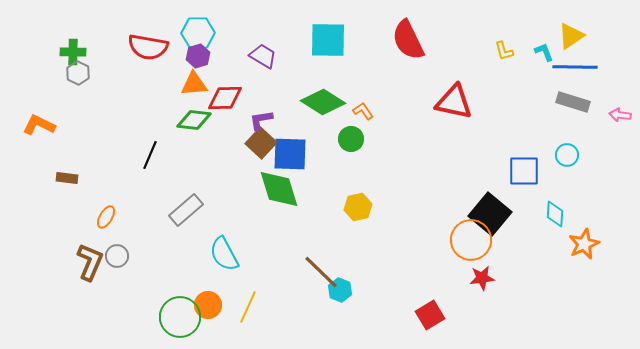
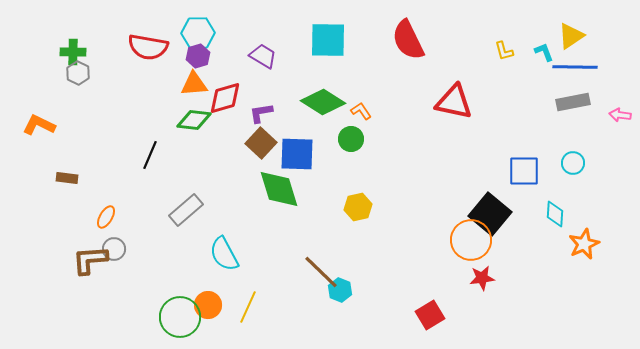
red diamond at (225, 98): rotated 15 degrees counterclockwise
gray rectangle at (573, 102): rotated 28 degrees counterclockwise
orange L-shape at (363, 111): moved 2 px left
purple L-shape at (261, 120): moved 7 px up
blue square at (290, 154): moved 7 px right
cyan circle at (567, 155): moved 6 px right, 8 px down
gray circle at (117, 256): moved 3 px left, 7 px up
brown L-shape at (90, 262): moved 2 px up; rotated 117 degrees counterclockwise
